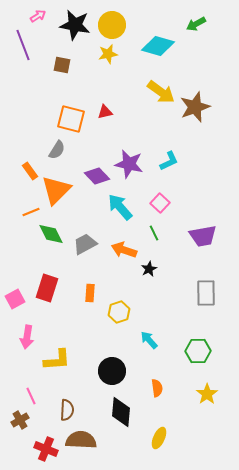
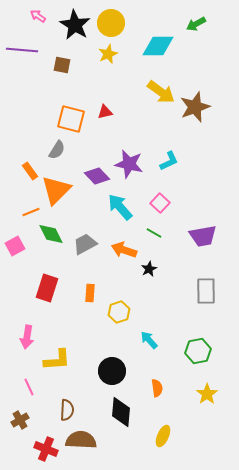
pink arrow at (38, 16): rotated 112 degrees counterclockwise
black star at (75, 25): rotated 20 degrees clockwise
yellow circle at (112, 25): moved 1 px left, 2 px up
purple line at (23, 45): moved 1 px left, 5 px down; rotated 64 degrees counterclockwise
cyan diamond at (158, 46): rotated 16 degrees counterclockwise
yellow star at (108, 54): rotated 12 degrees counterclockwise
green line at (154, 233): rotated 35 degrees counterclockwise
gray rectangle at (206, 293): moved 2 px up
pink square at (15, 299): moved 53 px up
green hexagon at (198, 351): rotated 10 degrees counterclockwise
pink line at (31, 396): moved 2 px left, 9 px up
yellow ellipse at (159, 438): moved 4 px right, 2 px up
